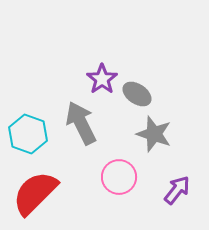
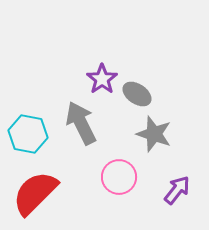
cyan hexagon: rotated 9 degrees counterclockwise
